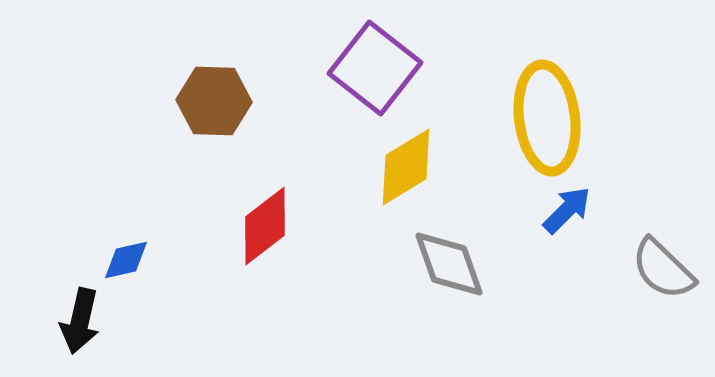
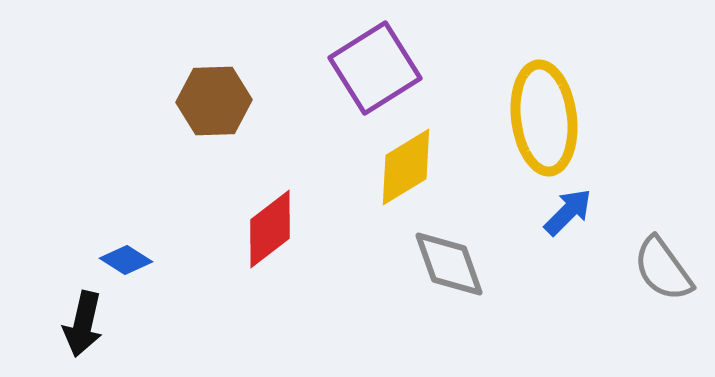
purple square: rotated 20 degrees clockwise
brown hexagon: rotated 4 degrees counterclockwise
yellow ellipse: moved 3 px left
blue arrow: moved 1 px right, 2 px down
red diamond: moved 5 px right, 3 px down
blue diamond: rotated 45 degrees clockwise
gray semicircle: rotated 10 degrees clockwise
black arrow: moved 3 px right, 3 px down
